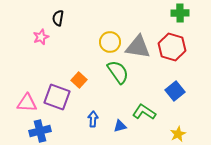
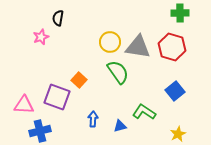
pink triangle: moved 3 px left, 2 px down
